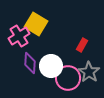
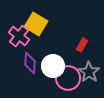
pink cross: rotated 20 degrees counterclockwise
white circle: moved 2 px right
